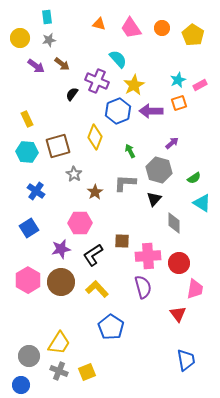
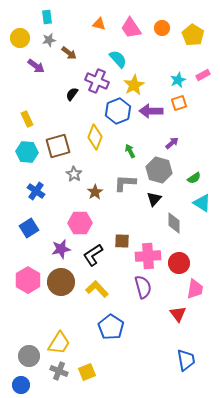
brown arrow at (62, 64): moved 7 px right, 11 px up
pink rectangle at (200, 85): moved 3 px right, 10 px up
